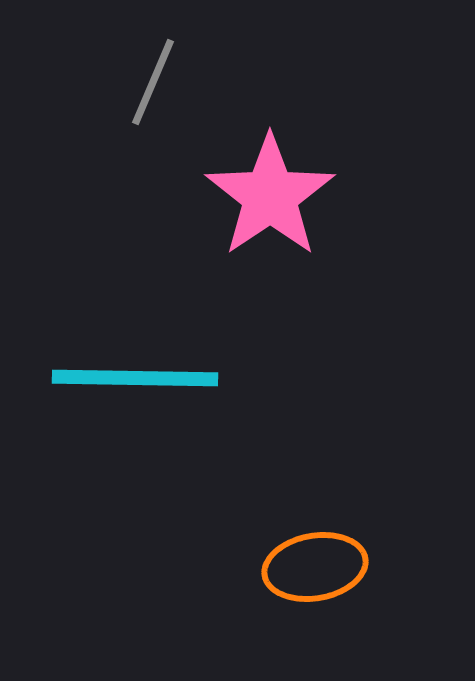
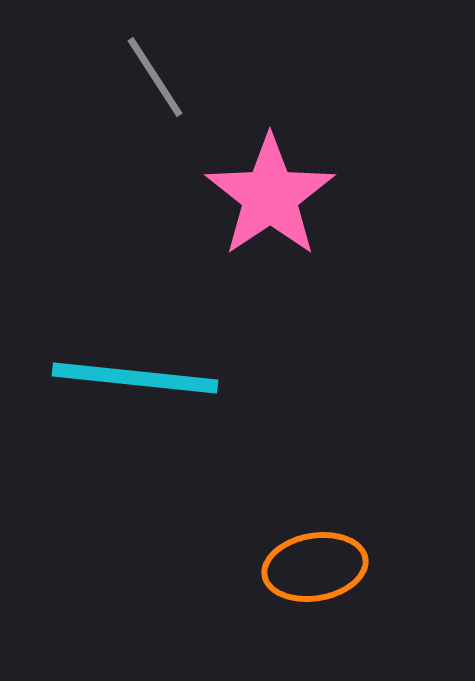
gray line: moved 2 px right, 5 px up; rotated 56 degrees counterclockwise
cyan line: rotated 5 degrees clockwise
